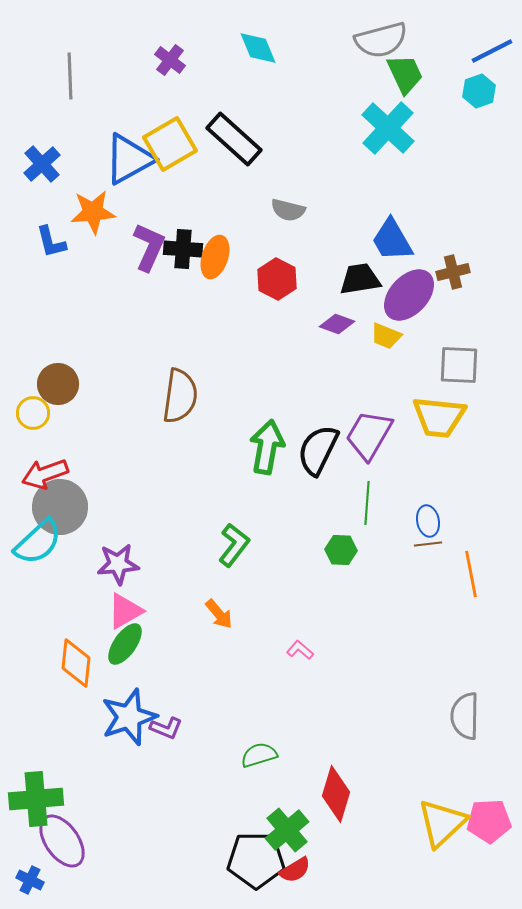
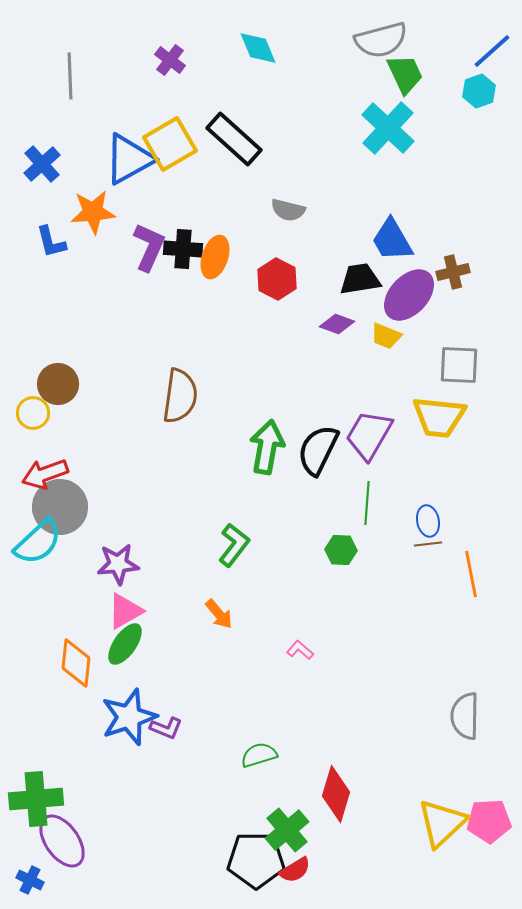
blue line at (492, 51): rotated 15 degrees counterclockwise
